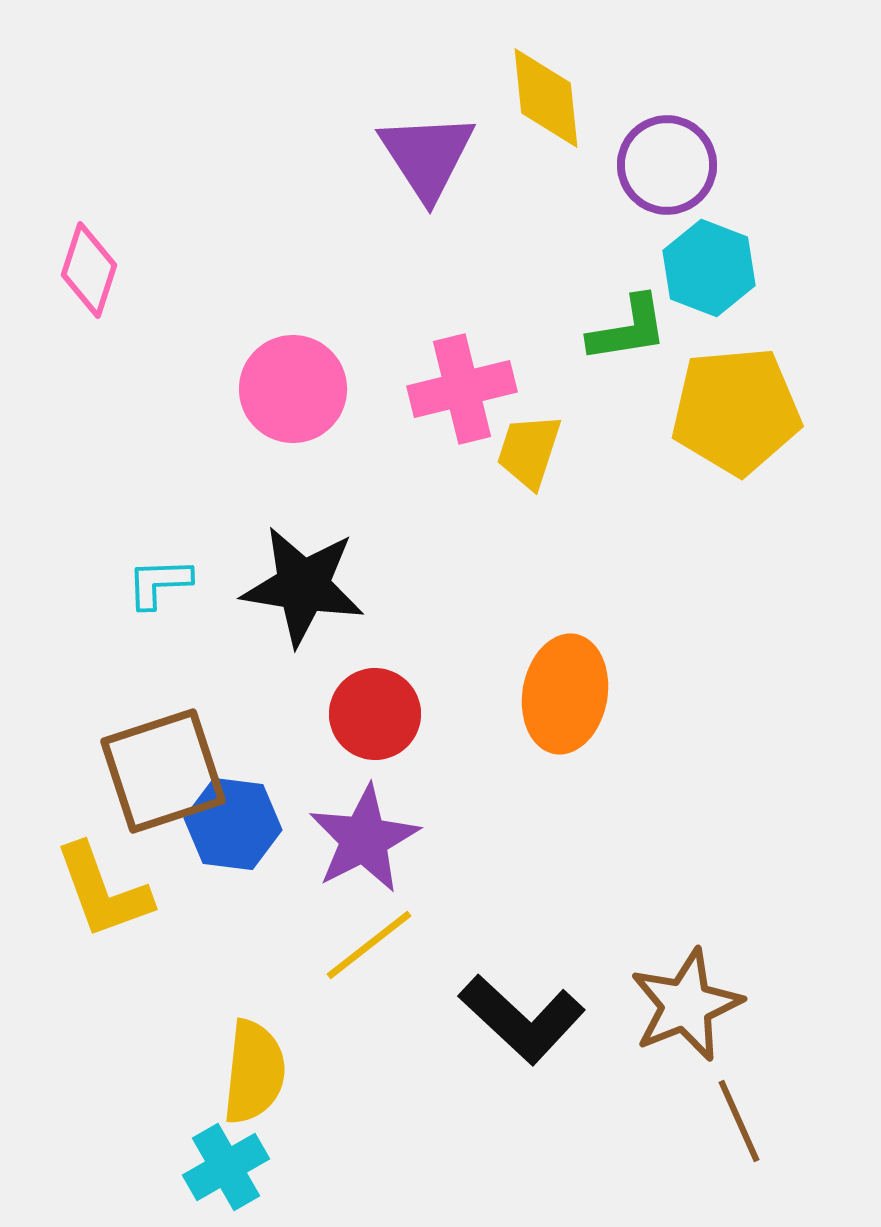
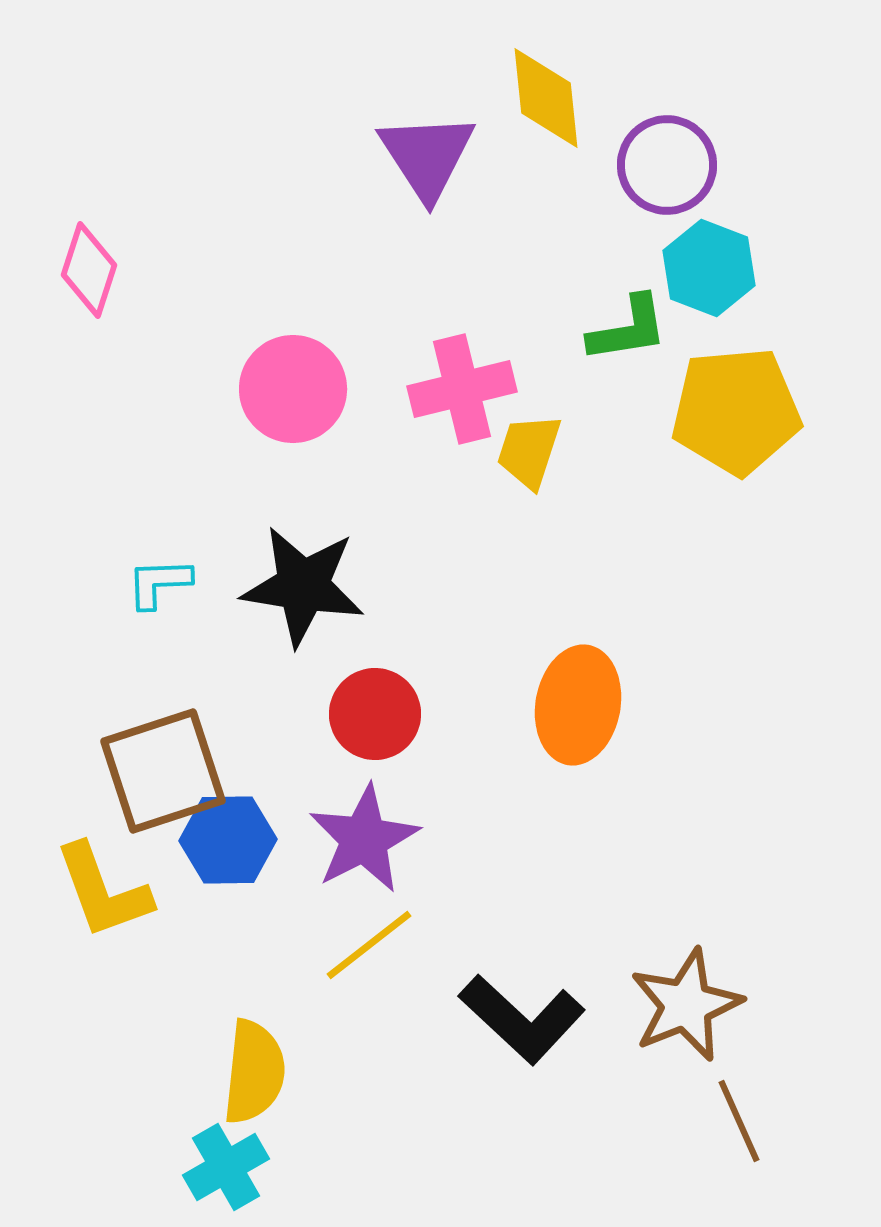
orange ellipse: moved 13 px right, 11 px down
blue hexagon: moved 5 px left, 16 px down; rotated 8 degrees counterclockwise
